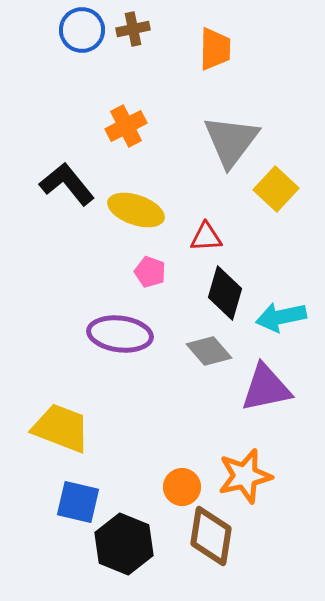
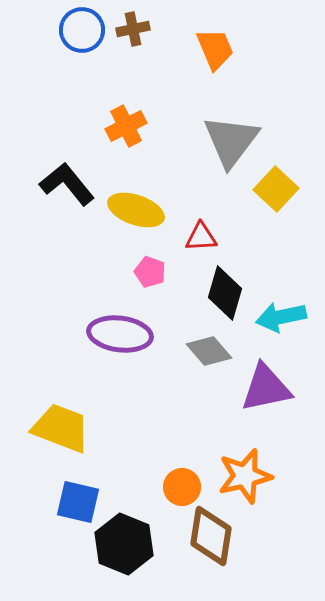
orange trapezoid: rotated 24 degrees counterclockwise
red triangle: moved 5 px left
